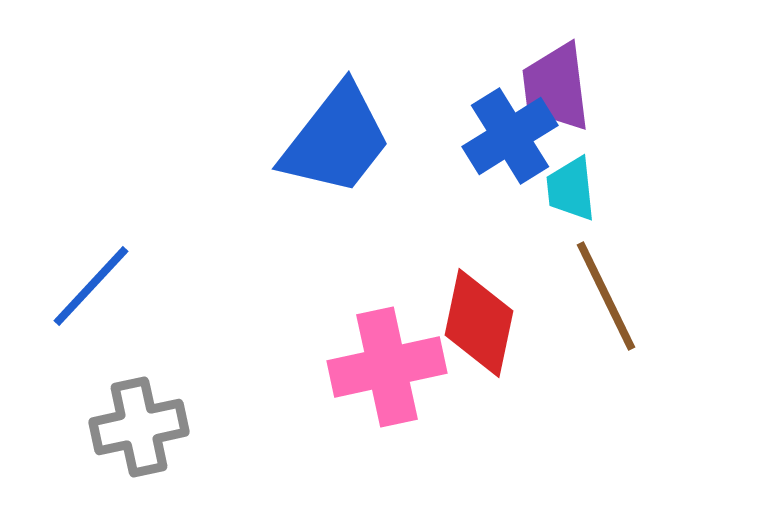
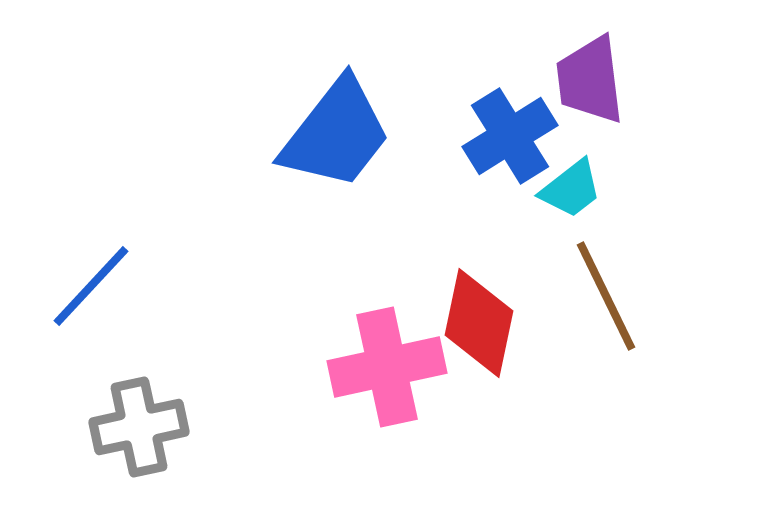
purple trapezoid: moved 34 px right, 7 px up
blue trapezoid: moved 6 px up
cyan trapezoid: rotated 122 degrees counterclockwise
